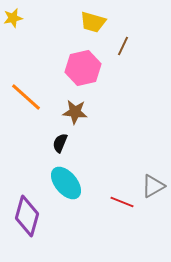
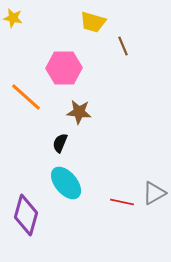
yellow star: rotated 24 degrees clockwise
brown line: rotated 48 degrees counterclockwise
pink hexagon: moved 19 px left; rotated 12 degrees clockwise
brown star: moved 4 px right
gray triangle: moved 1 px right, 7 px down
red line: rotated 10 degrees counterclockwise
purple diamond: moved 1 px left, 1 px up
